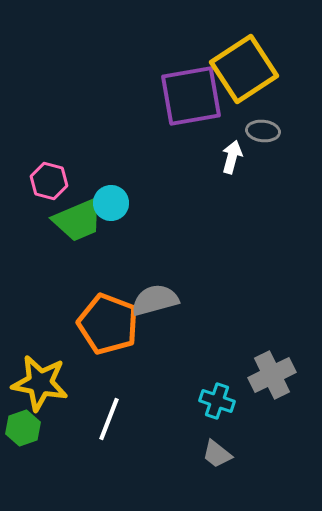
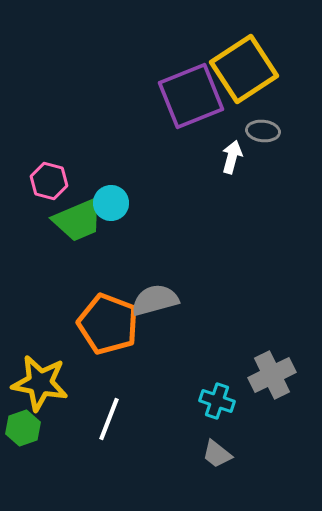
purple square: rotated 12 degrees counterclockwise
